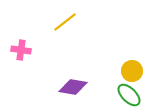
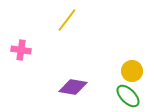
yellow line: moved 2 px right, 2 px up; rotated 15 degrees counterclockwise
green ellipse: moved 1 px left, 1 px down
